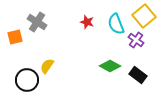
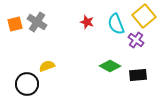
orange square: moved 13 px up
yellow semicircle: rotated 35 degrees clockwise
black rectangle: rotated 42 degrees counterclockwise
black circle: moved 4 px down
